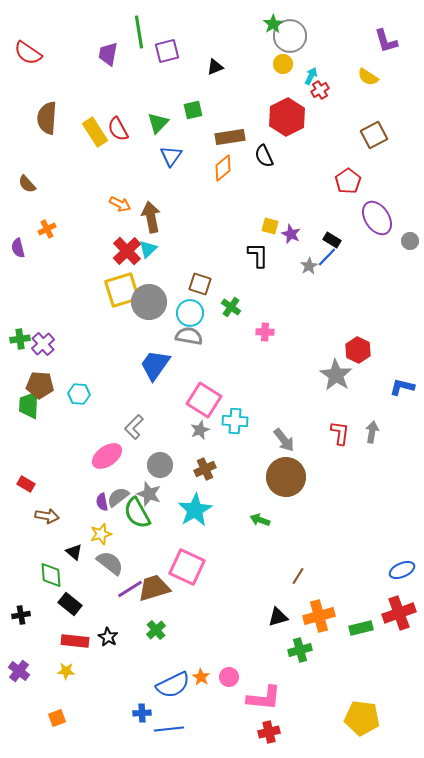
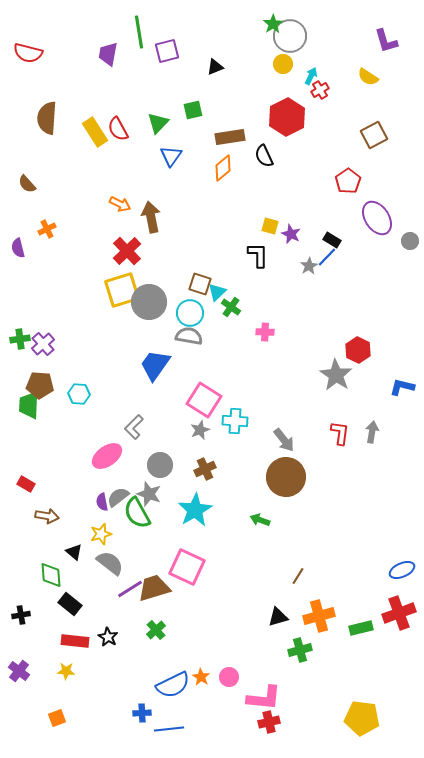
red semicircle at (28, 53): rotated 20 degrees counterclockwise
cyan triangle at (148, 249): moved 69 px right, 43 px down
red cross at (269, 732): moved 10 px up
